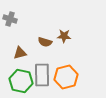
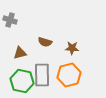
gray cross: moved 1 px down
brown star: moved 8 px right, 12 px down
orange hexagon: moved 3 px right, 2 px up
green hexagon: moved 1 px right
